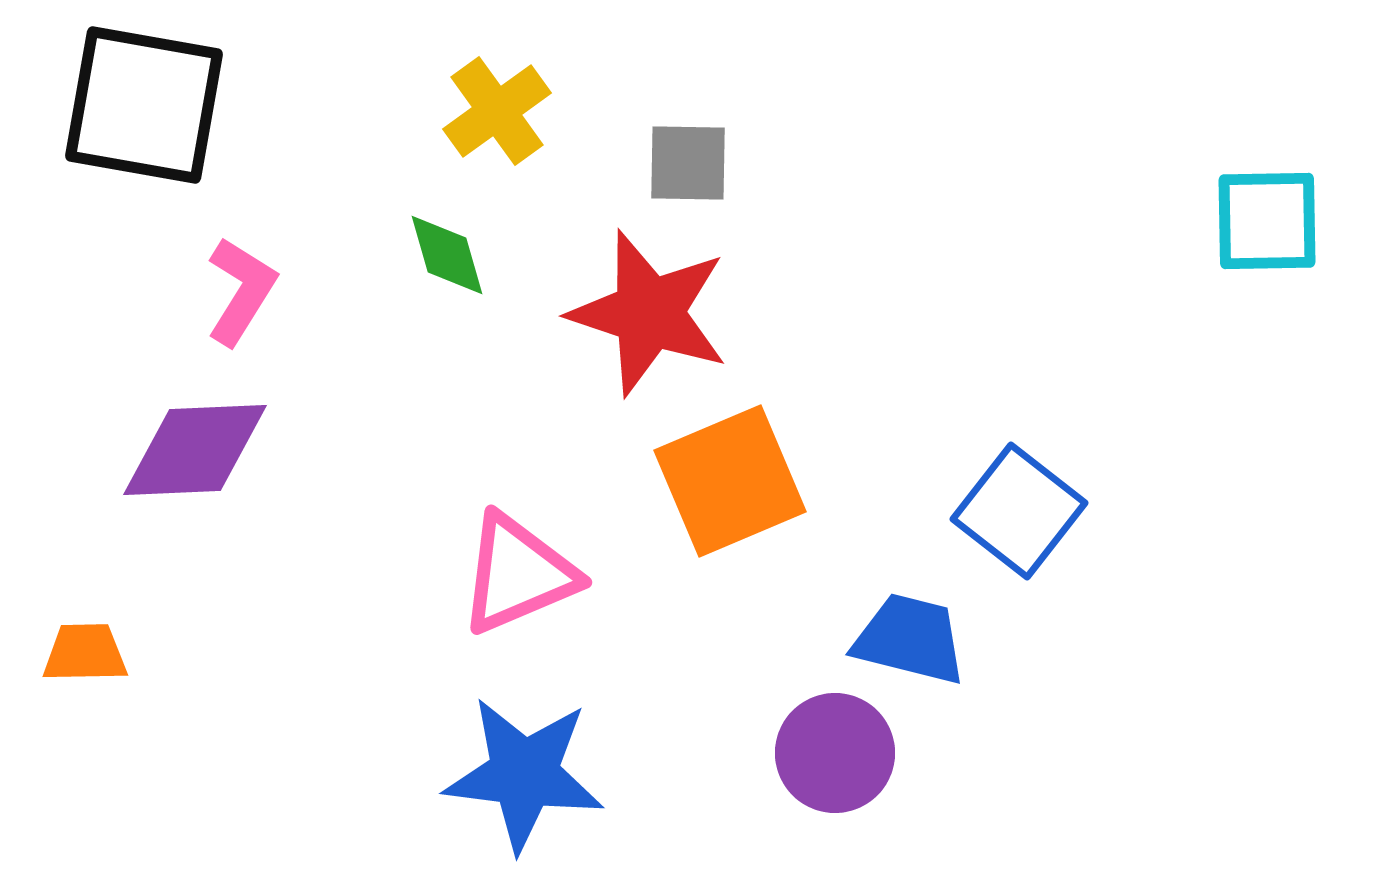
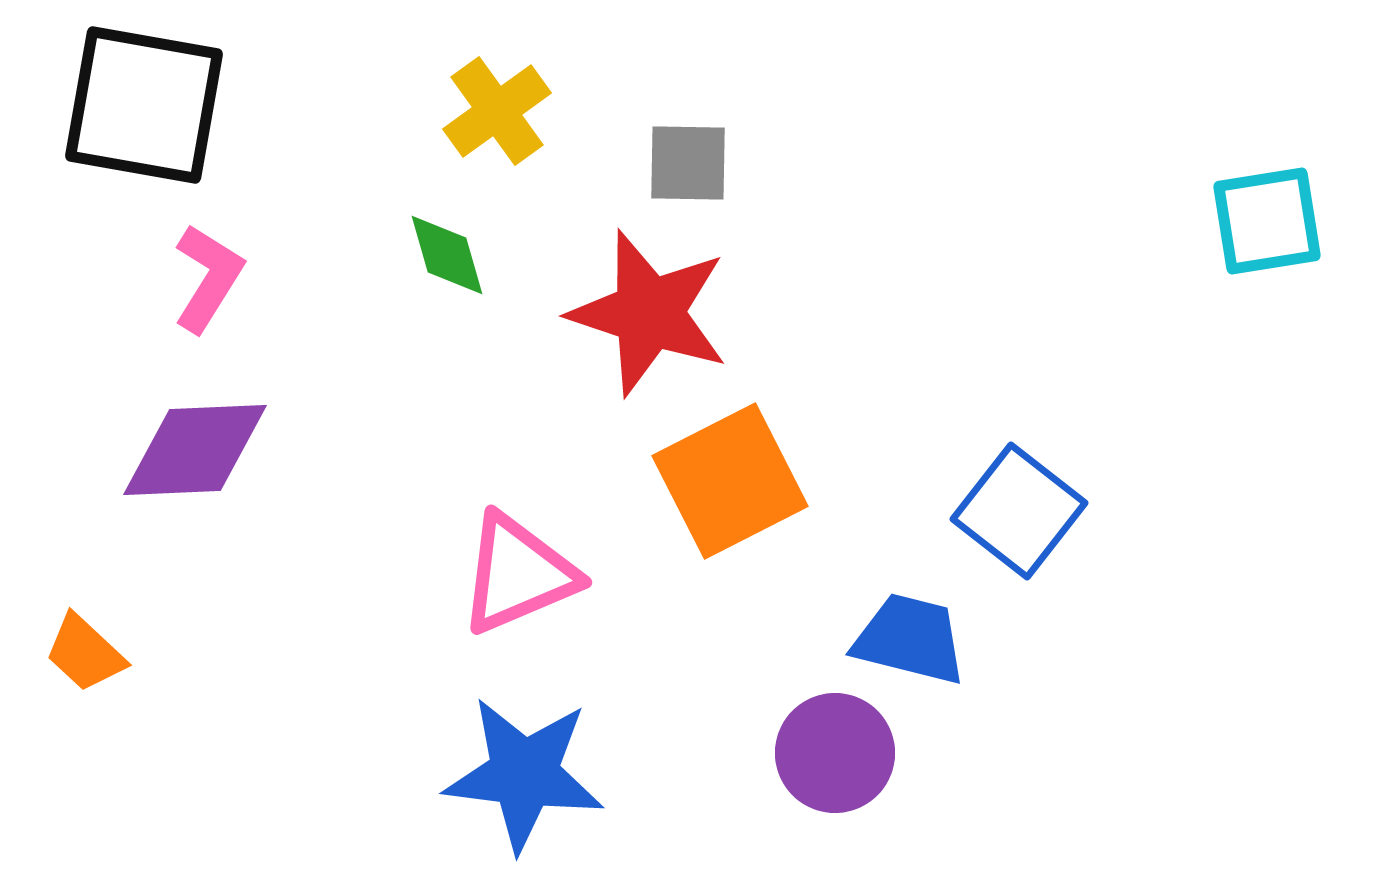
cyan square: rotated 8 degrees counterclockwise
pink L-shape: moved 33 px left, 13 px up
orange square: rotated 4 degrees counterclockwise
orange trapezoid: rotated 136 degrees counterclockwise
